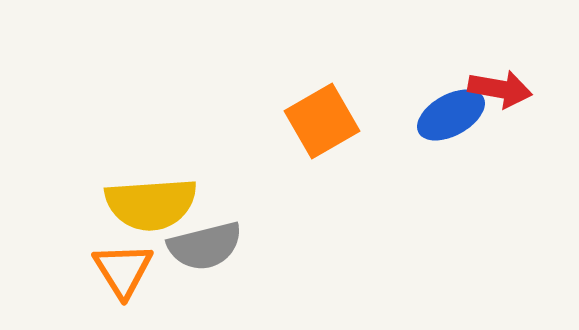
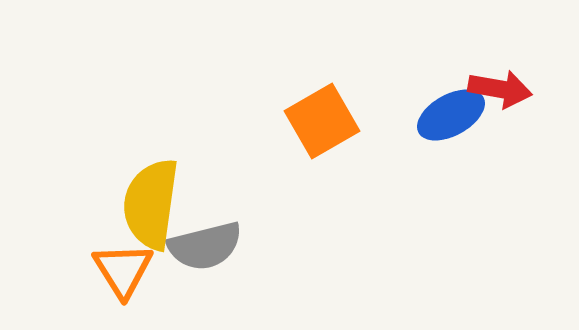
yellow semicircle: rotated 102 degrees clockwise
